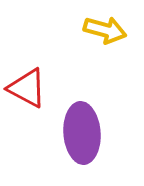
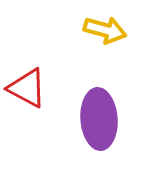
purple ellipse: moved 17 px right, 14 px up
